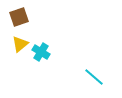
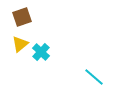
brown square: moved 3 px right
cyan cross: rotated 12 degrees clockwise
